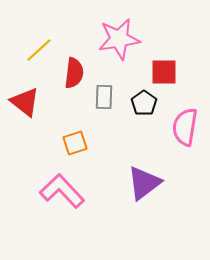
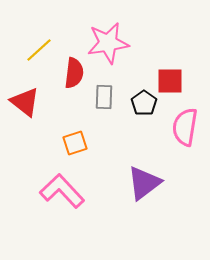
pink star: moved 11 px left, 4 px down
red square: moved 6 px right, 9 px down
